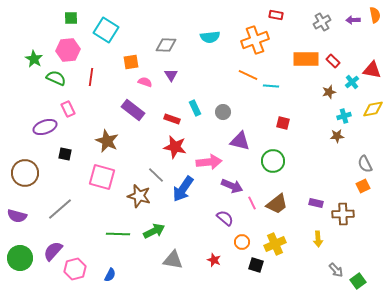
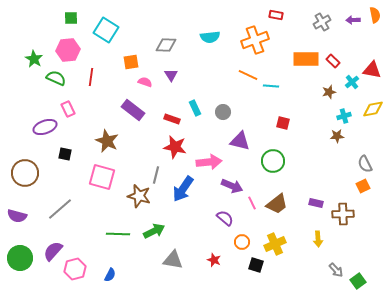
gray line at (156, 175): rotated 60 degrees clockwise
